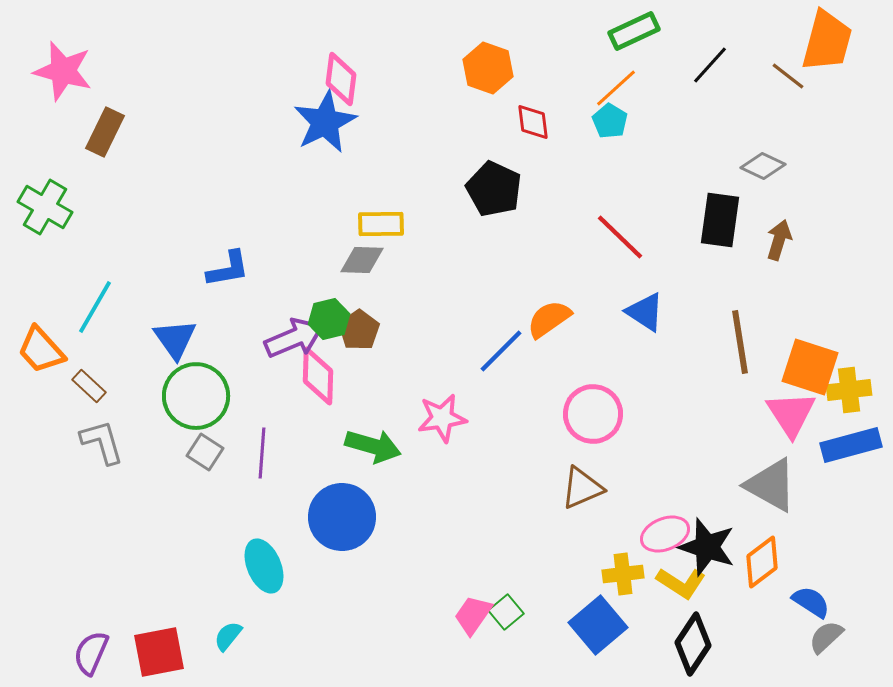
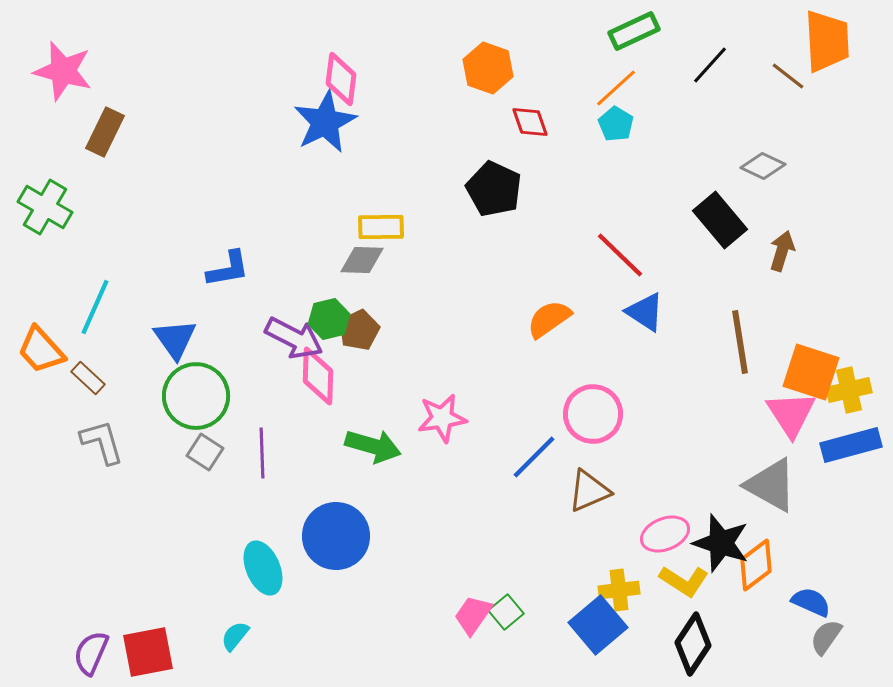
orange trapezoid at (827, 41): rotated 18 degrees counterclockwise
cyan pentagon at (610, 121): moved 6 px right, 3 px down
red diamond at (533, 122): moved 3 px left; rotated 12 degrees counterclockwise
black rectangle at (720, 220): rotated 48 degrees counterclockwise
yellow rectangle at (381, 224): moved 3 px down
red line at (620, 237): moved 18 px down
brown arrow at (779, 240): moved 3 px right, 11 px down
cyan line at (95, 307): rotated 6 degrees counterclockwise
brown pentagon at (359, 330): rotated 9 degrees clockwise
purple arrow at (294, 338): rotated 50 degrees clockwise
blue line at (501, 351): moved 33 px right, 106 px down
orange square at (810, 367): moved 1 px right, 5 px down
brown rectangle at (89, 386): moved 1 px left, 8 px up
yellow cross at (849, 390): rotated 6 degrees counterclockwise
purple line at (262, 453): rotated 6 degrees counterclockwise
brown triangle at (582, 488): moved 7 px right, 3 px down
blue circle at (342, 517): moved 6 px left, 19 px down
black star at (707, 547): moved 14 px right, 4 px up
orange diamond at (762, 562): moved 6 px left, 3 px down
cyan ellipse at (264, 566): moved 1 px left, 2 px down
yellow cross at (623, 574): moved 4 px left, 16 px down
yellow L-shape at (681, 583): moved 3 px right, 2 px up
blue semicircle at (811, 602): rotated 9 degrees counterclockwise
cyan semicircle at (228, 636): moved 7 px right
gray semicircle at (826, 637): rotated 12 degrees counterclockwise
red square at (159, 652): moved 11 px left
